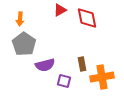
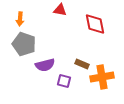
red triangle: rotated 40 degrees clockwise
red diamond: moved 8 px right, 6 px down
gray pentagon: rotated 15 degrees counterclockwise
brown rectangle: rotated 56 degrees counterclockwise
